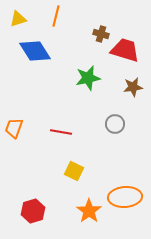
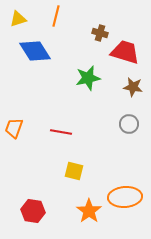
brown cross: moved 1 px left, 1 px up
red trapezoid: moved 2 px down
brown star: rotated 18 degrees clockwise
gray circle: moved 14 px right
yellow square: rotated 12 degrees counterclockwise
red hexagon: rotated 25 degrees clockwise
